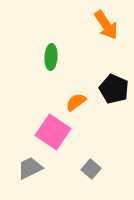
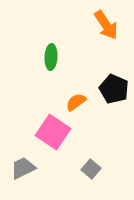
gray trapezoid: moved 7 px left
